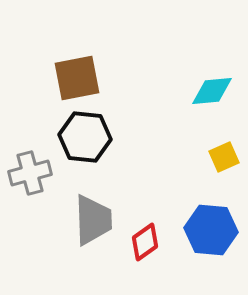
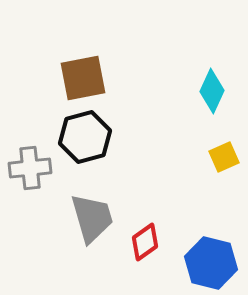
brown square: moved 6 px right
cyan diamond: rotated 60 degrees counterclockwise
black hexagon: rotated 21 degrees counterclockwise
gray cross: moved 5 px up; rotated 9 degrees clockwise
gray trapezoid: moved 1 px left, 2 px up; rotated 14 degrees counterclockwise
blue hexagon: moved 33 px down; rotated 9 degrees clockwise
